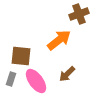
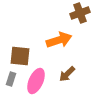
brown cross: moved 1 px right, 1 px up
orange arrow: rotated 20 degrees clockwise
brown square: moved 1 px left
pink ellipse: rotated 60 degrees clockwise
